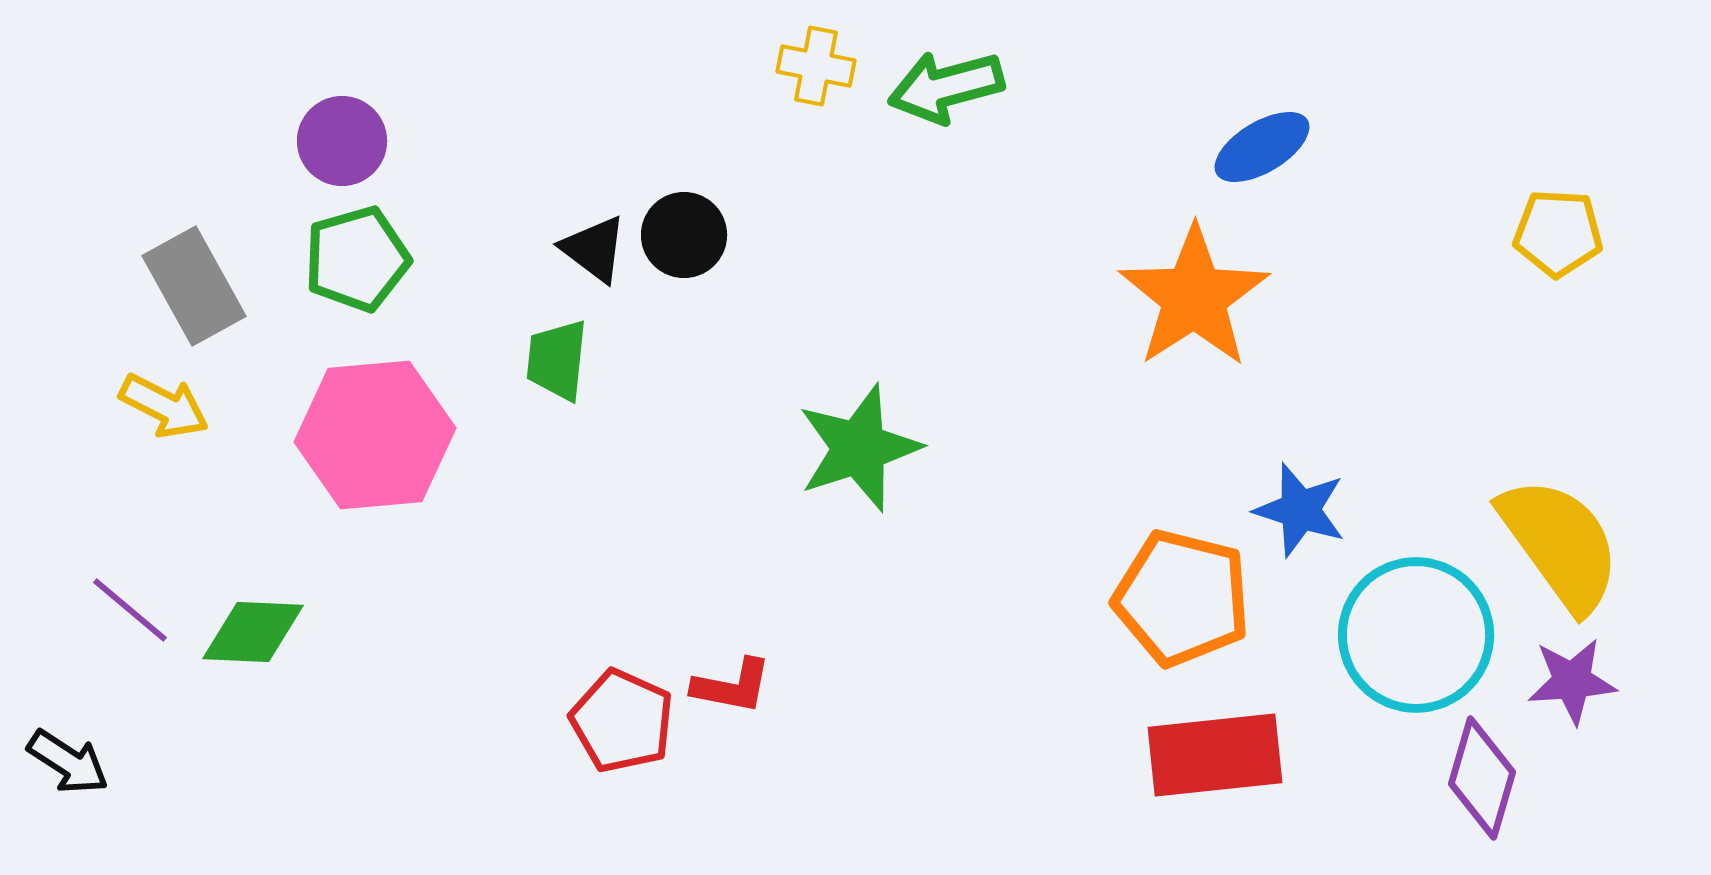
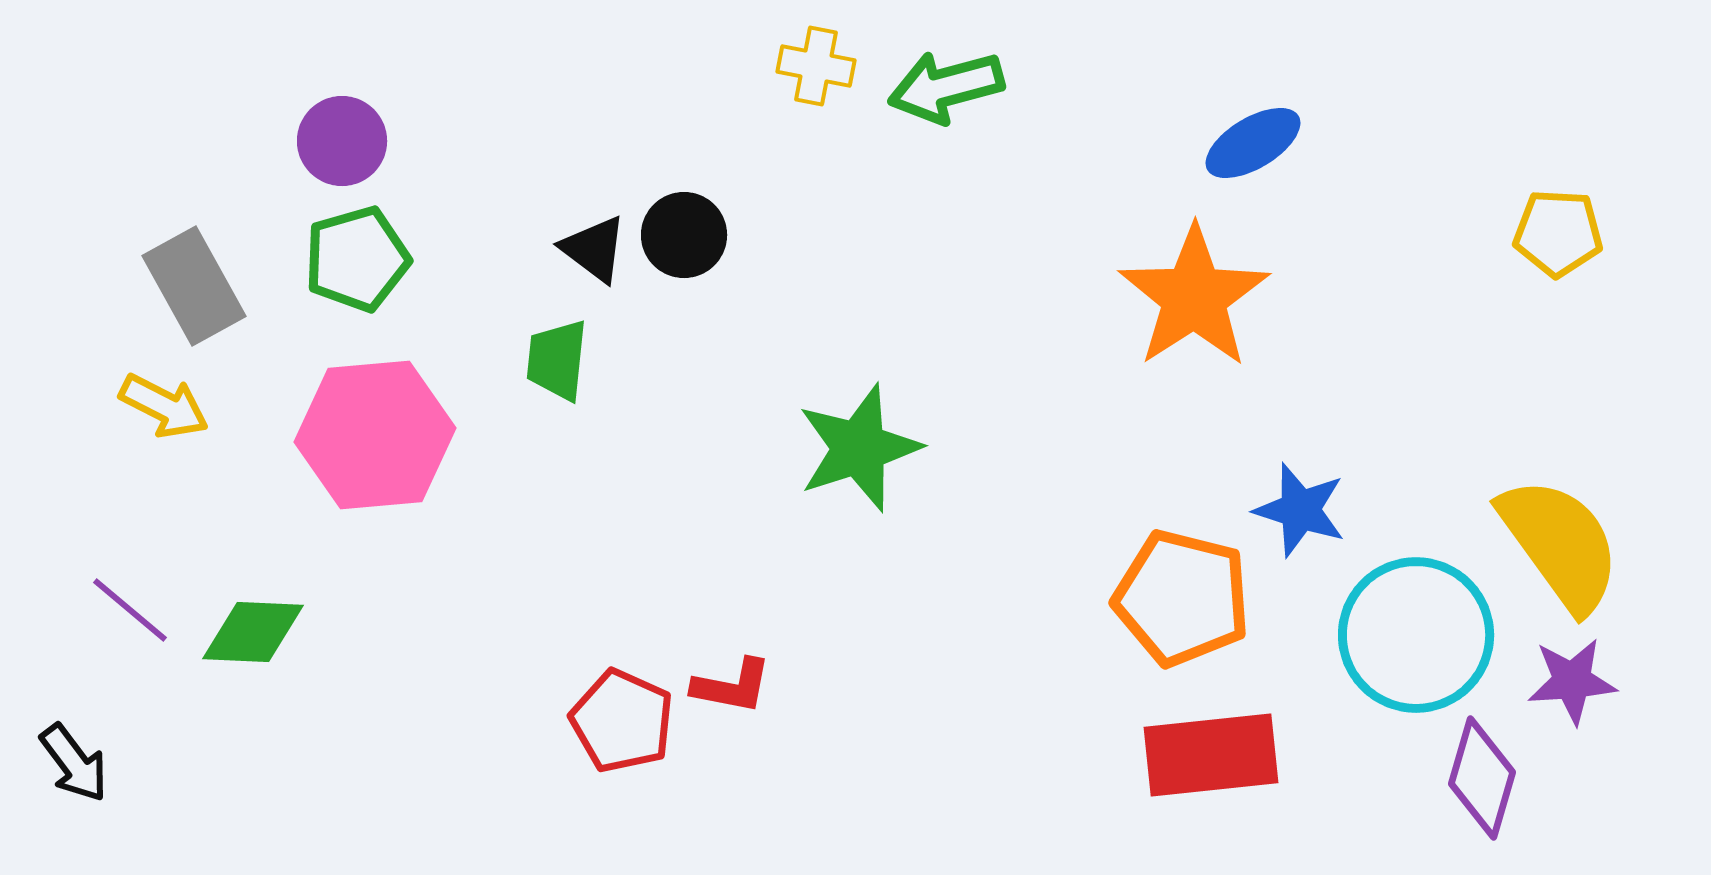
blue ellipse: moved 9 px left, 4 px up
red rectangle: moved 4 px left
black arrow: moved 6 px right, 1 px down; rotated 20 degrees clockwise
